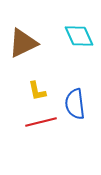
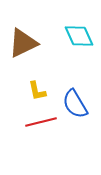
blue semicircle: rotated 24 degrees counterclockwise
